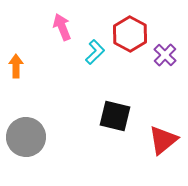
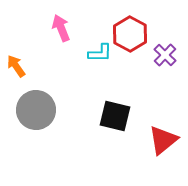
pink arrow: moved 1 px left, 1 px down
cyan L-shape: moved 5 px right, 1 px down; rotated 45 degrees clockwise
orange arrow: rotated 35 degrees counterclockwise
gray circle: moved 10 px right, 27 px up
